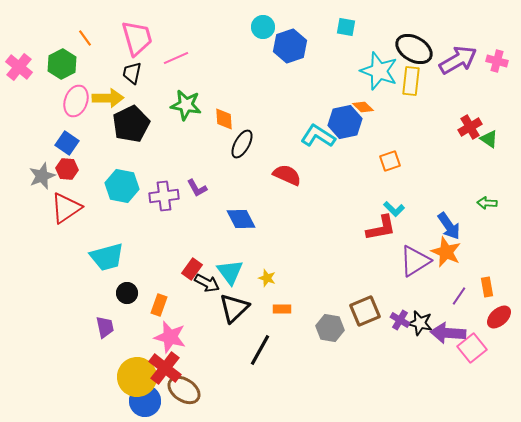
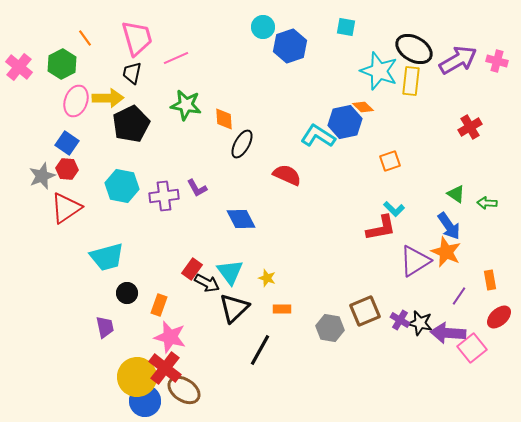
green triangle at (489, 139): moved 33 px left, 55 px down
orange rectangle at (487, 287): moved 3 px right, 7 px up
